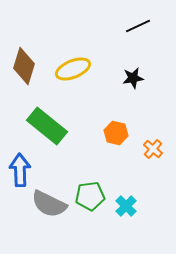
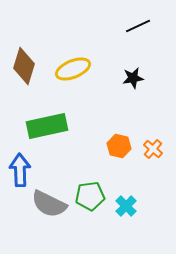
green rectangle: rotated 51 degrees counterclockwise
orange hexagon: moved 3 px right, 13 px down
